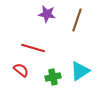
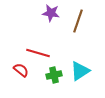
purple star: moved 4 px right, 1 px up
brown line: moved 1 px right, 1 px down
red line: moved 5 px right, 5 px down
green cross: moved 1 px right, 2 px up
